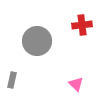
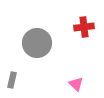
red cross: moved 2 px right, 2 px down
gray circle: moved 2 px down
